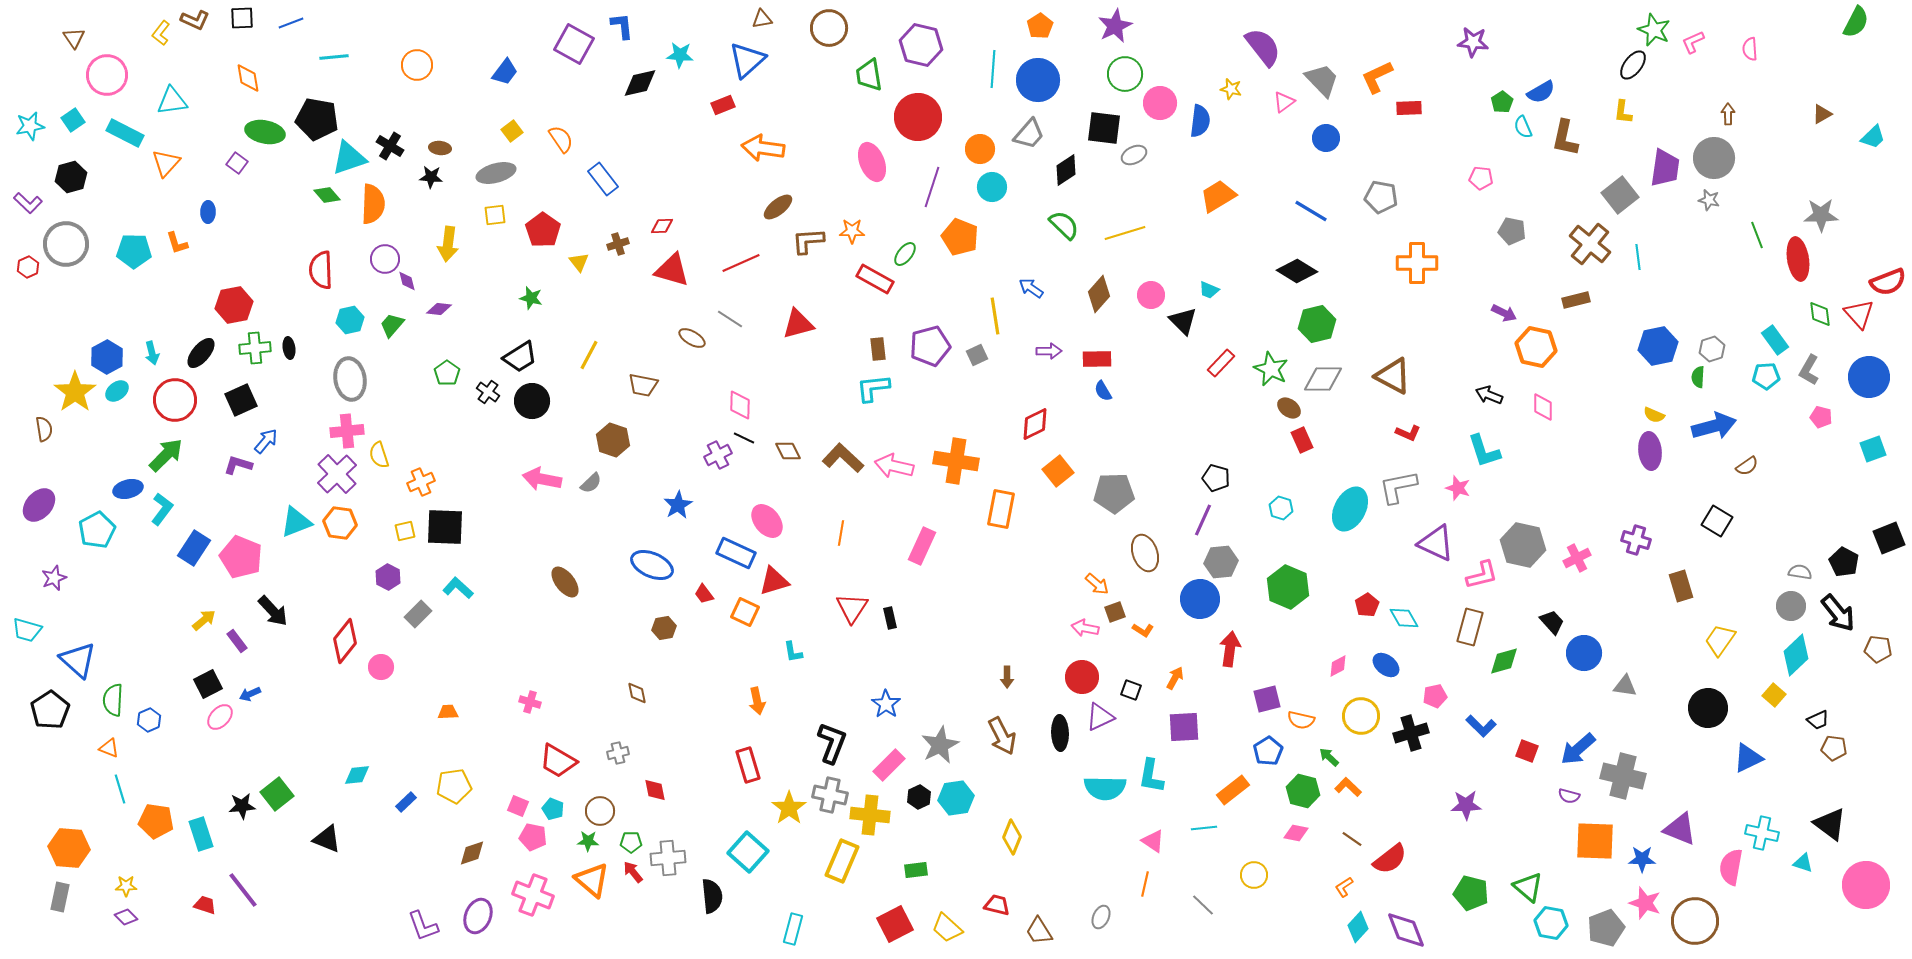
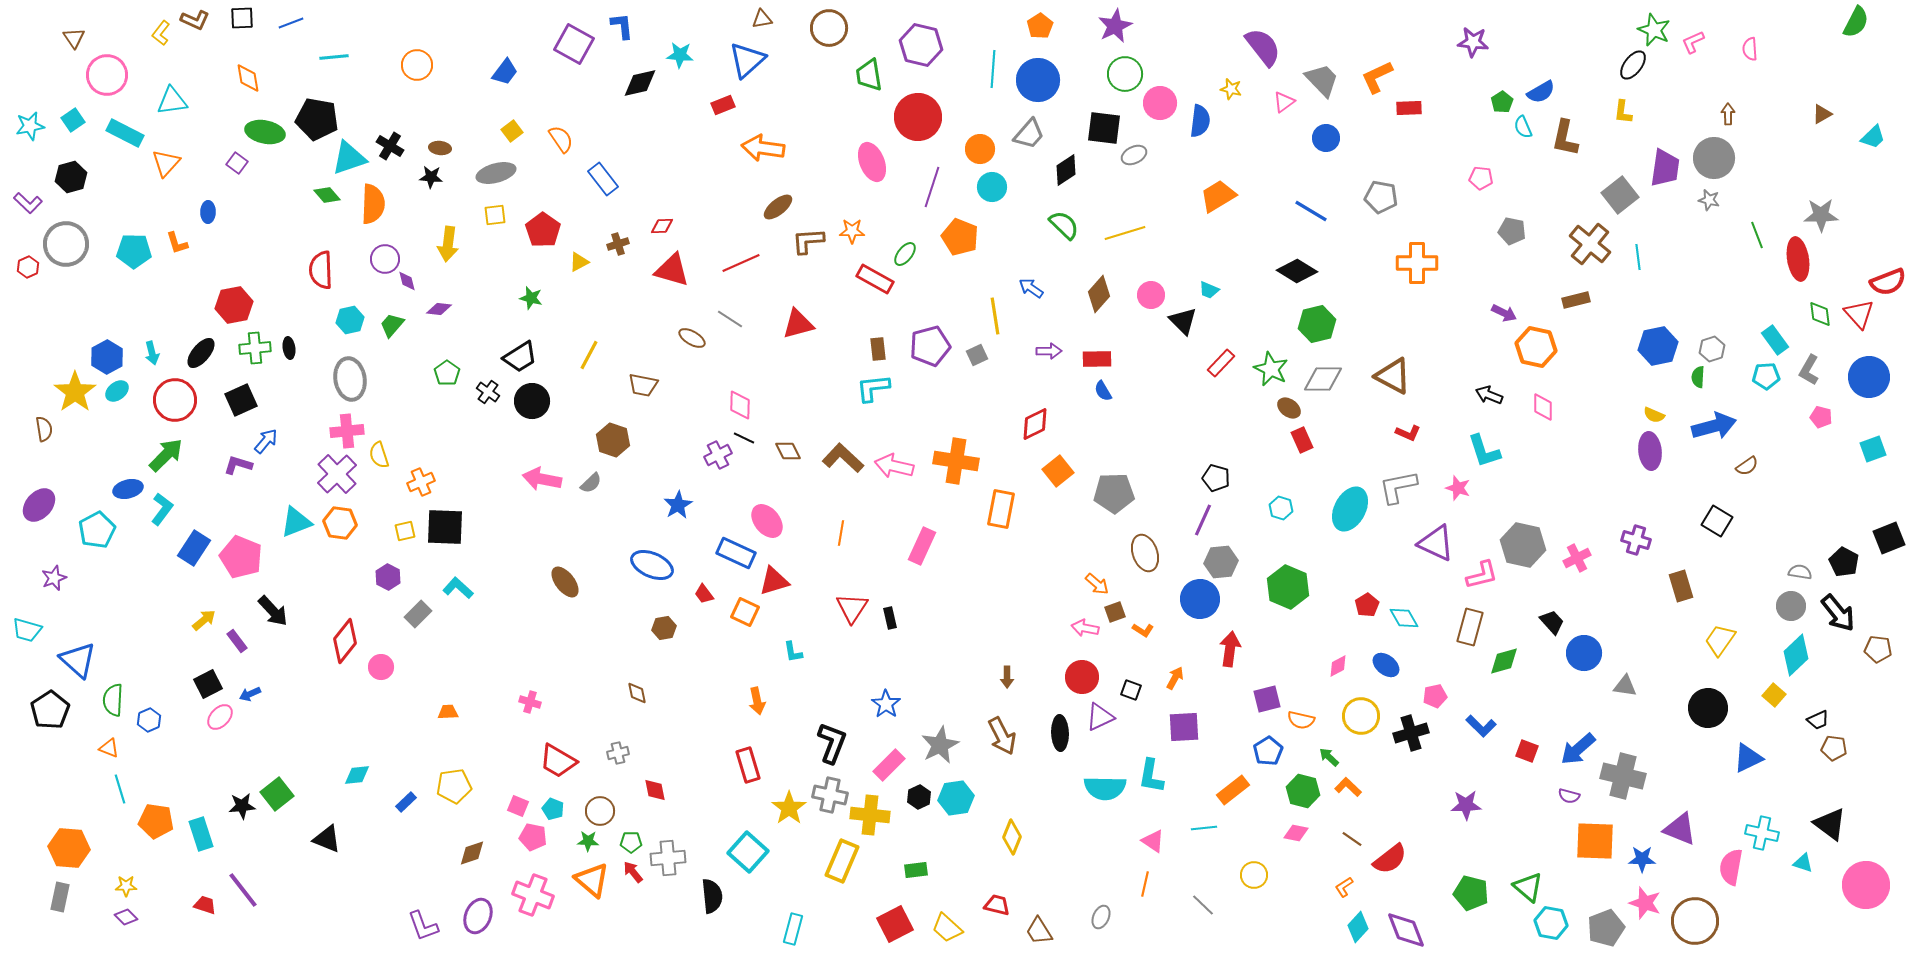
yellow triangle at (579, 262): rotated 40 degrees clockwise
